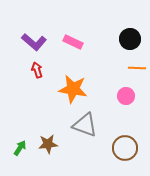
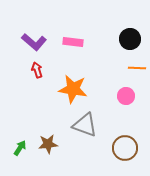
pink rectangle: rotated 18 degrees counterclockwise
